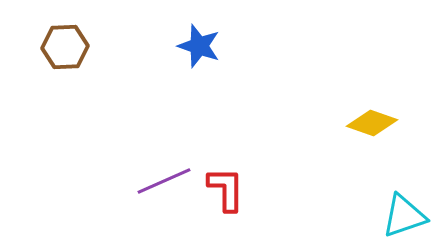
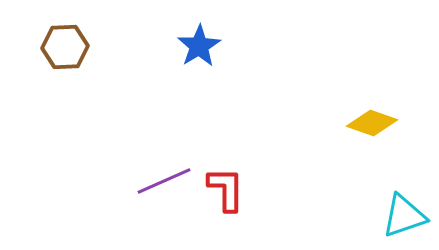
blue star: rotated 21 degrees clockwise
